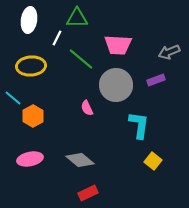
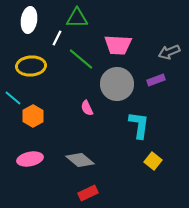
gray circle: moved 1 px right, 1 px up
